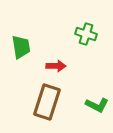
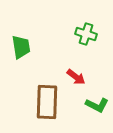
red arrow: moved 20 px right, 11 px down; rotated 36 degrees clockwise
brown rectangle: rotated 16 degrees counterclockwise
